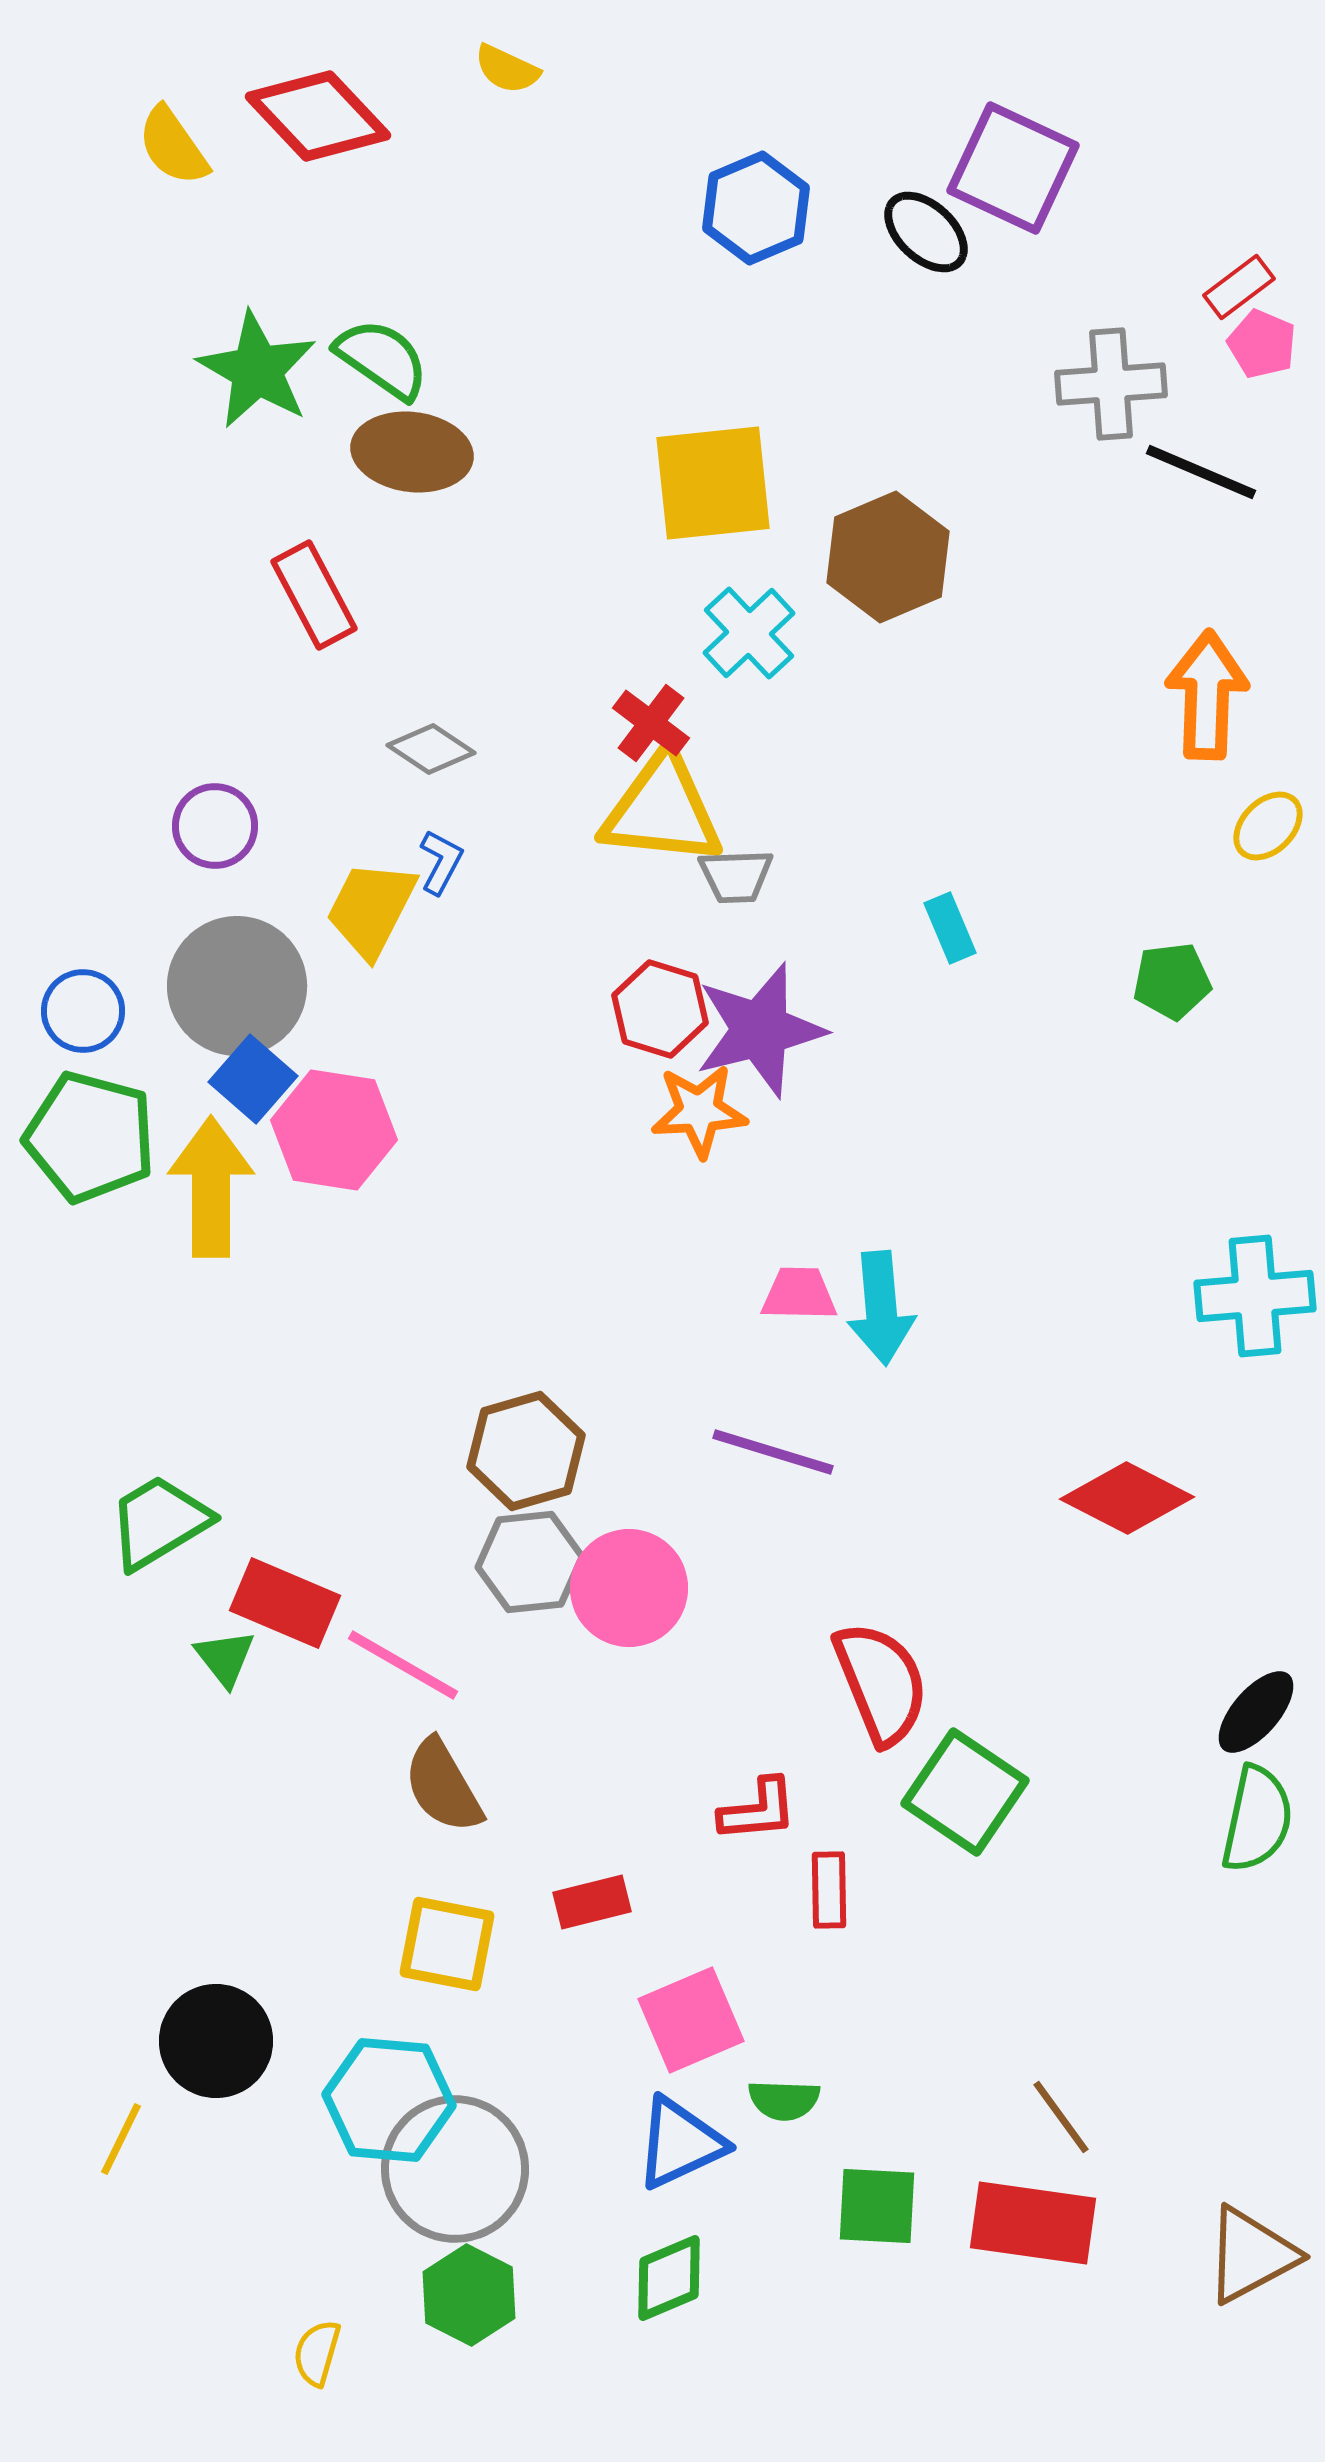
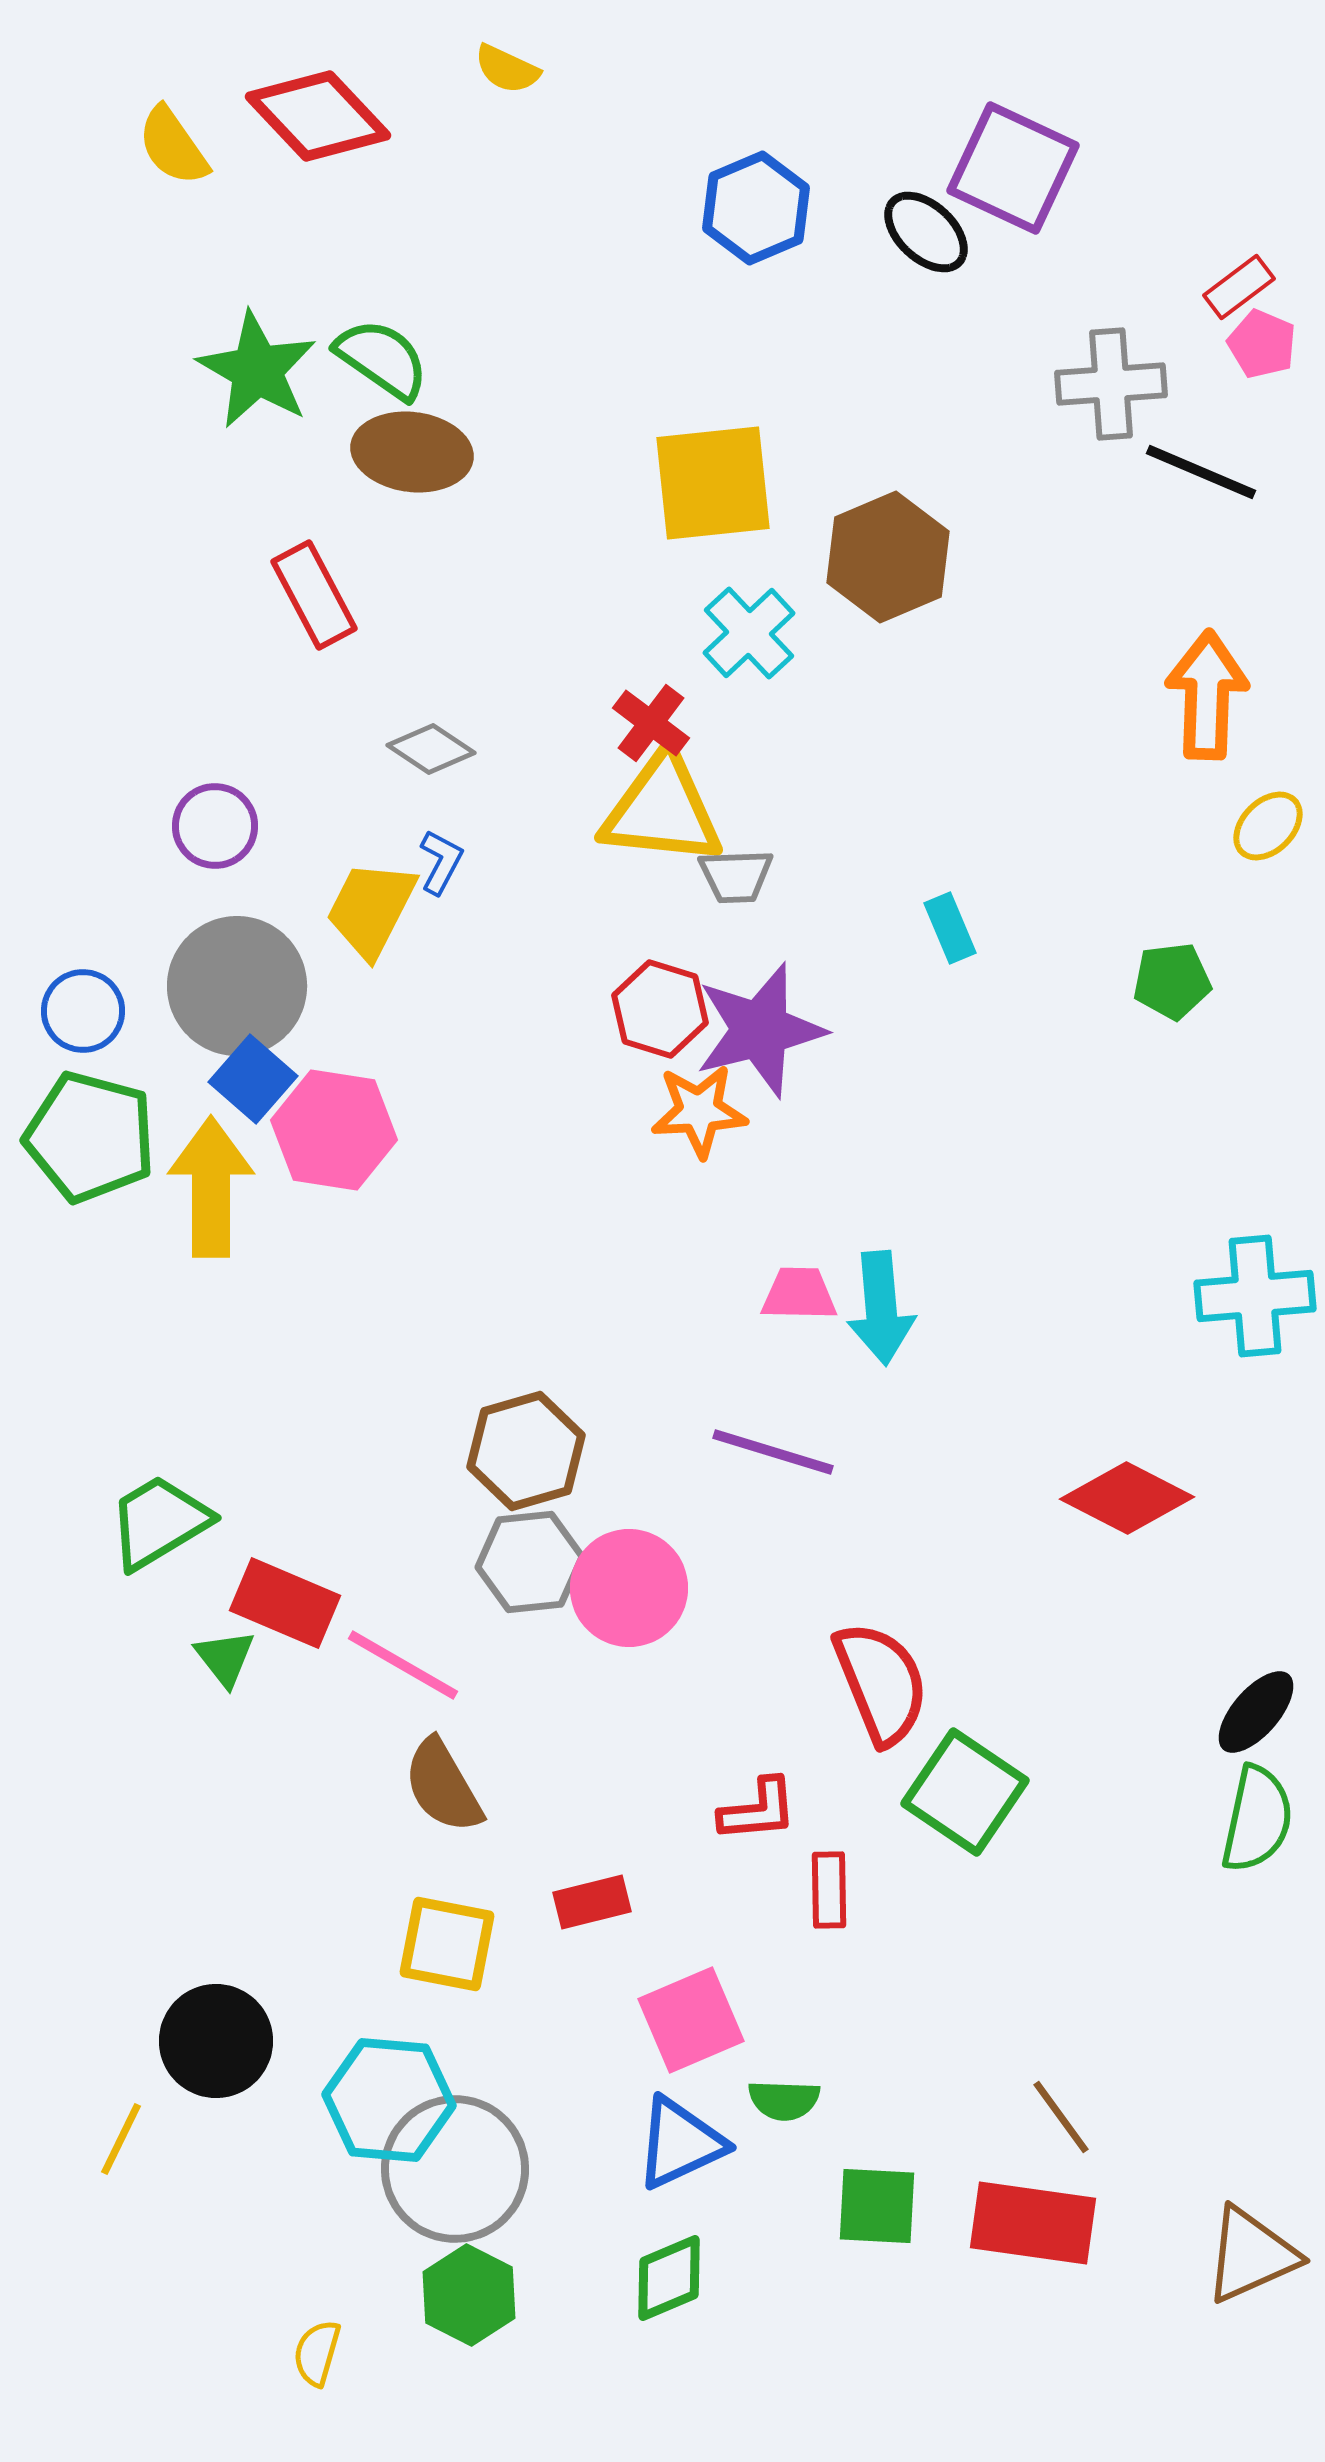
brown triangle at (1251, 2255): rotated 4 degrees clockwise
